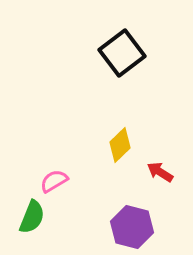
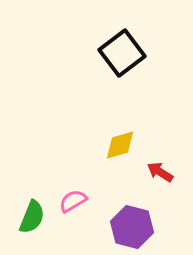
yellow diamond: rotated 28 degrees clockwise
pink semicircle: moved 19 px right, 20 px down
